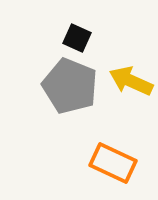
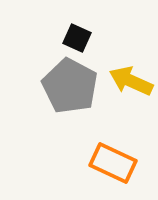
gray pentagon: rotated 6 degrees clockwise
